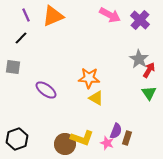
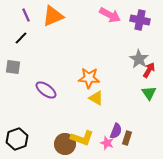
purple cross: rotated 30 degrees counterclockwise
